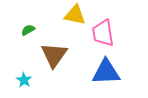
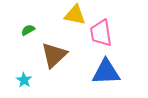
pink trapezoid: moved 2 px left
brown triangle: rotated 12 degrees clockwise
